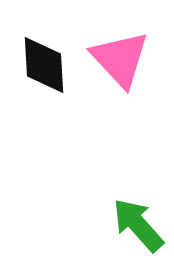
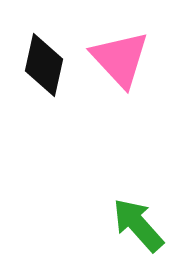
black diamond: rotated 16 degrees clockwise
